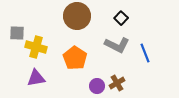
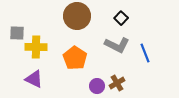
yellow cross: rotated 15 degrees counterclockwise
purple triangle: moved 2 px left, 1 px down; rotated 36 degrees clockwise
